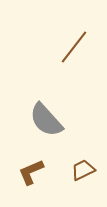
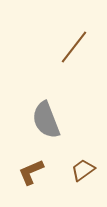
gray semicircle: rotated 21 degrees clockwise
brown trapezoid: rotated 10 degrees counterclockwise
